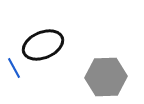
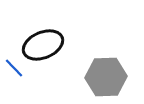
blue line: rotated 15 degrees counterclockwise
